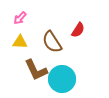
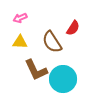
pink arrow: rotated 24 degrees clockwise
red semicircle: moved 5 px left, 2 px up
cyan circle: moved 1 px right
